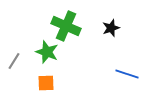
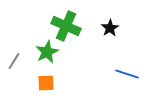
black star: moved 1 px left; rotated 12 degrees counterclockwise
green star: rotated 25 degrees clockwise
